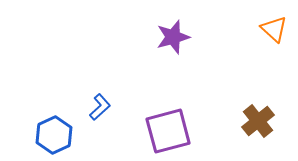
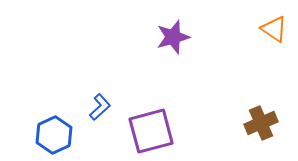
orange triangle: rotated 8 degrees counterclockwise
brown cross: moved 3 px right, 2 px down; rotated 16 degrees clockwise
purple square: moved 17 px left
